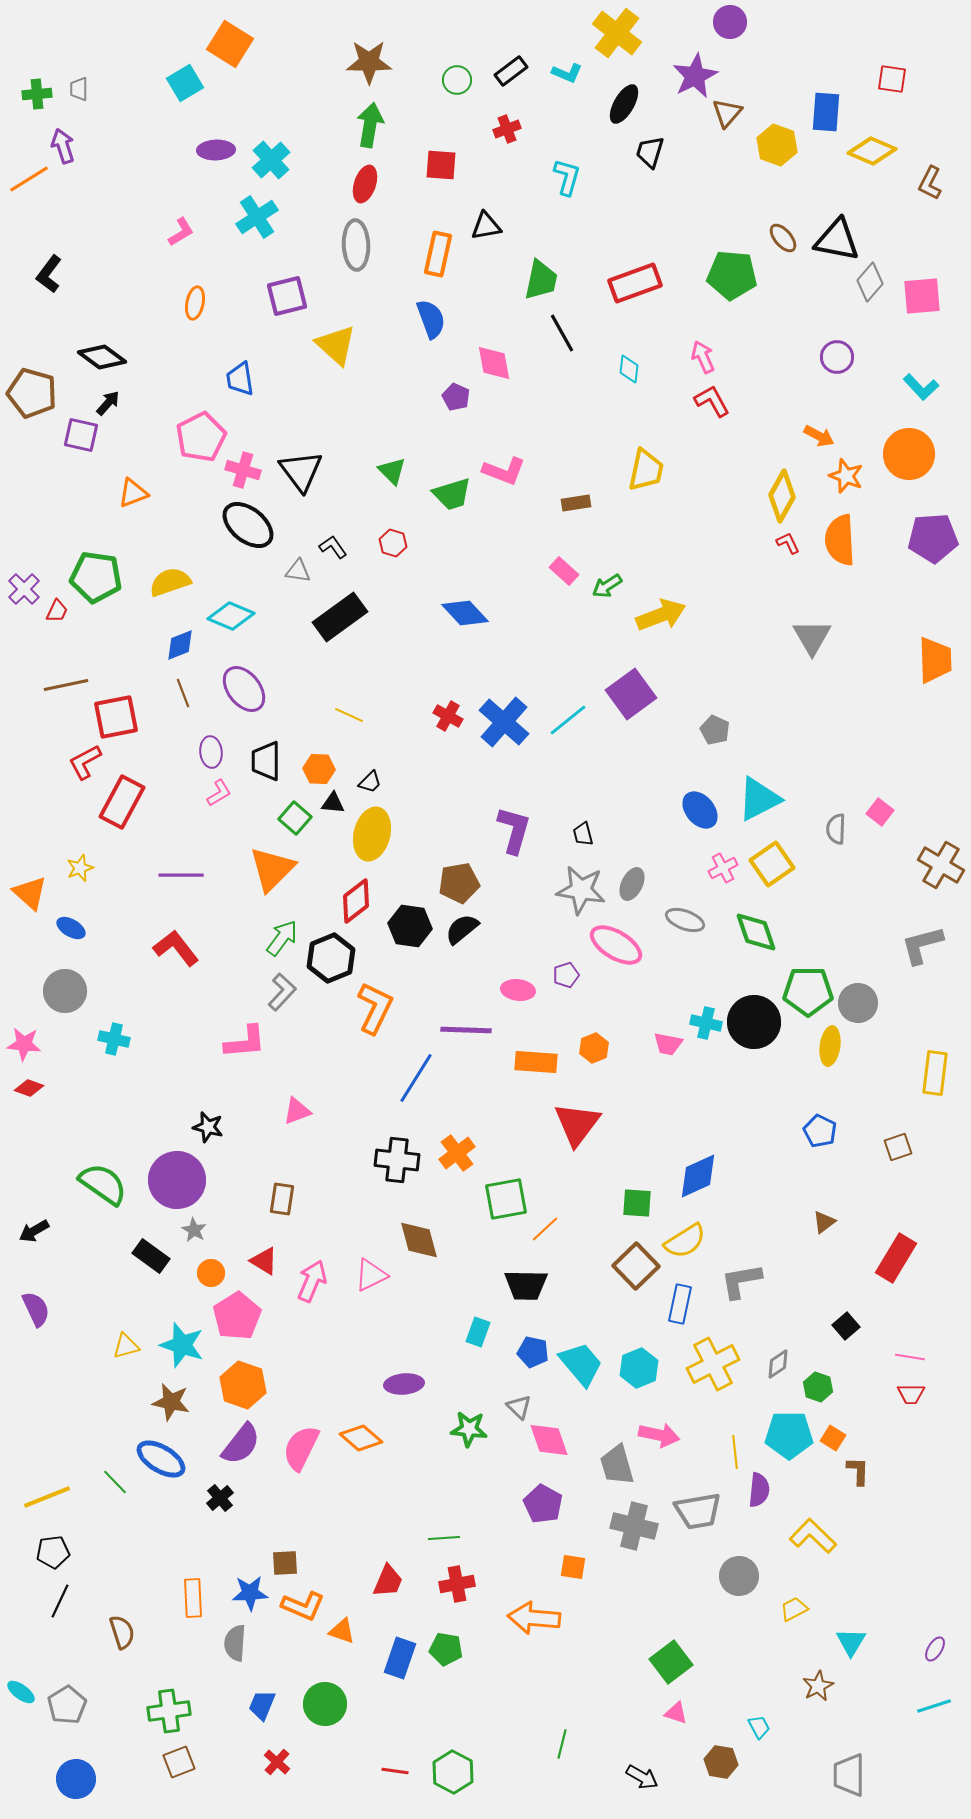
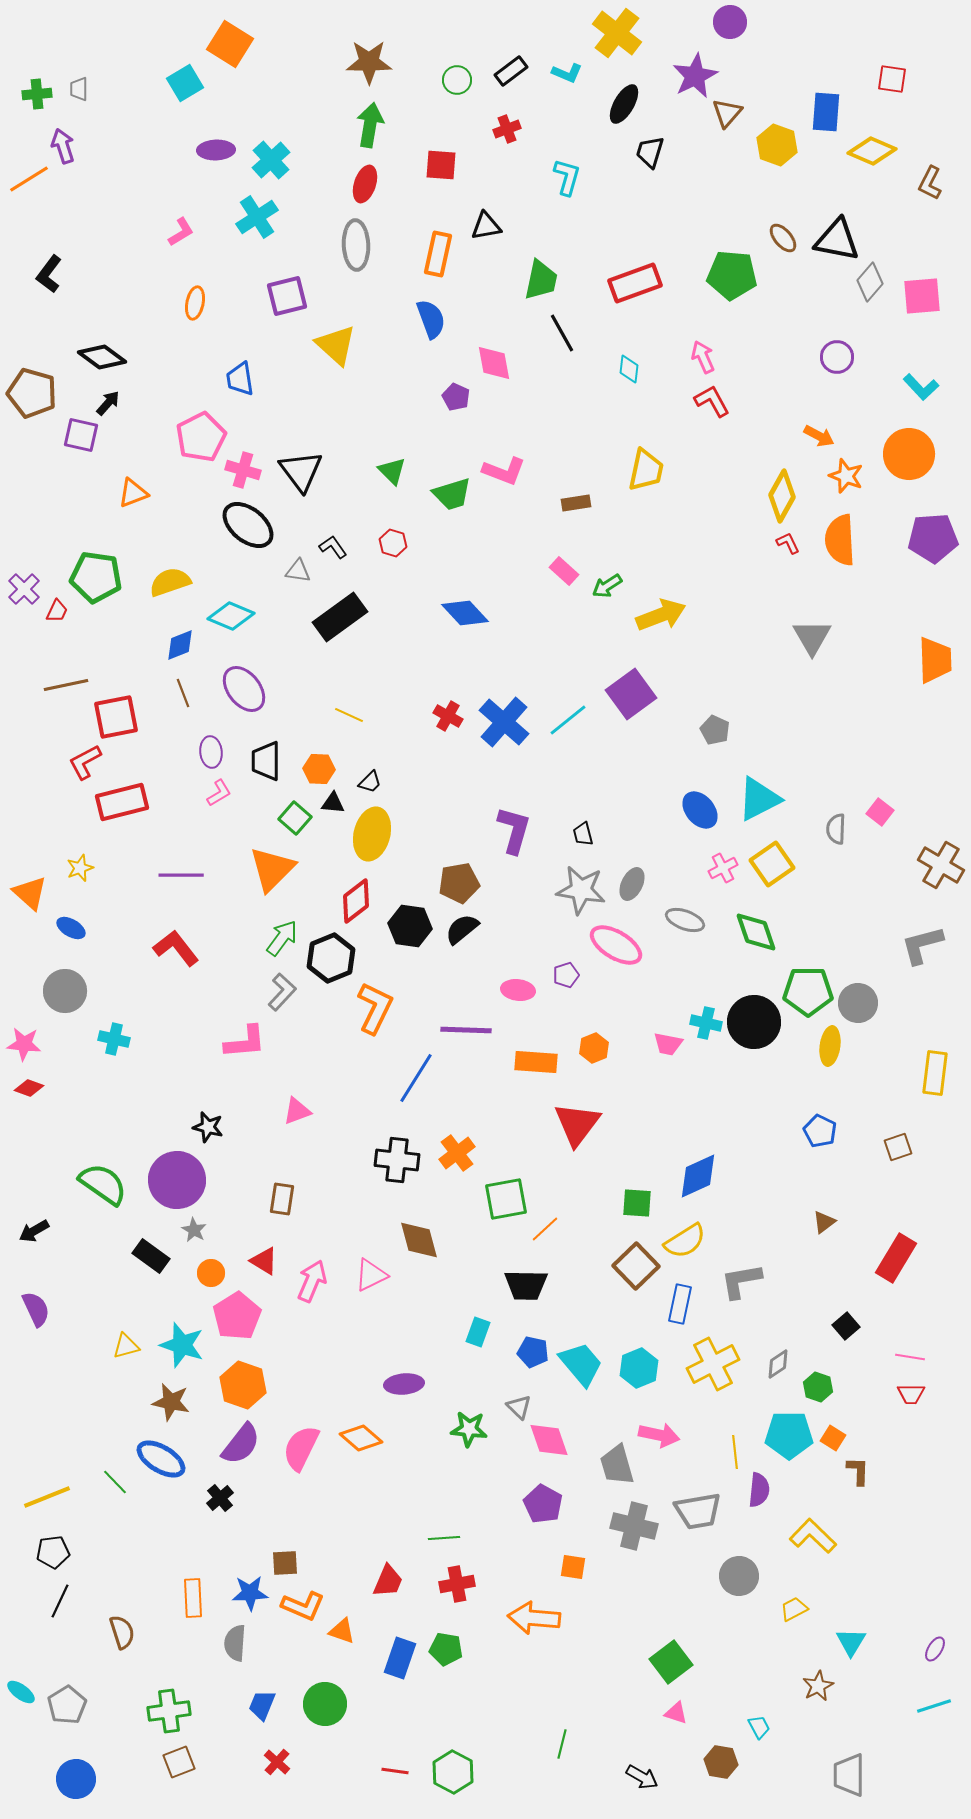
red rectangle at (122, 802): rotated 48 degrees clockwise
